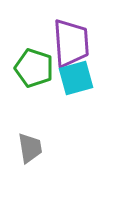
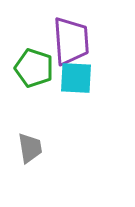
purple trapezoid: moved 2 px up
cyan square: rotated 18 degrees clockwise
